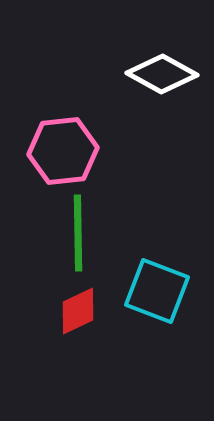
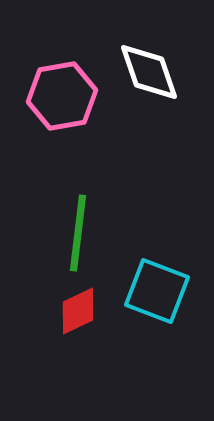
white diamond: moved 13 px left, 2 px up; rotated 42 degrees clockwise
pink hexagon: moved 1 px left, 55 px up; rotated 4 degrees counterclockwise
green line: rotated 8 degrees clockwise
